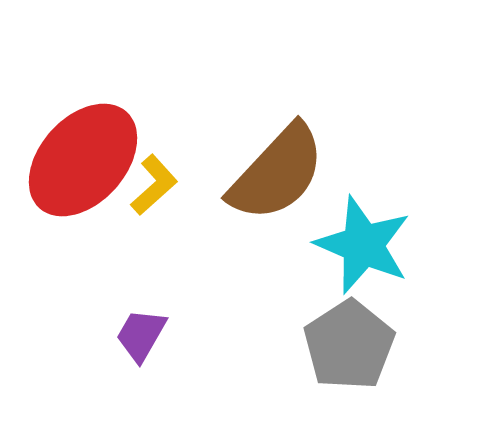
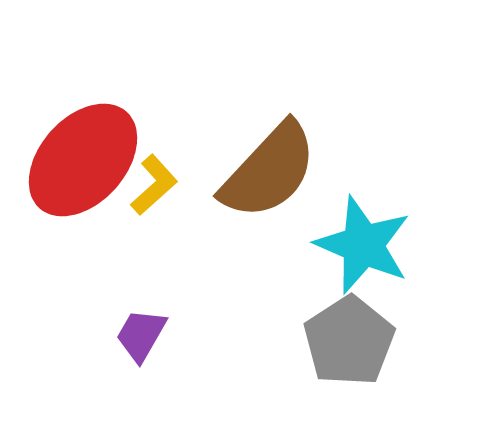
brown semicircle: moved 8 px left, 2 px up
gray pentagon: moved 4 px up
